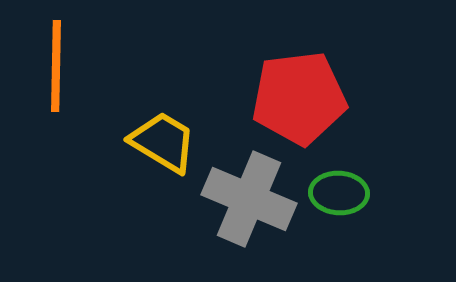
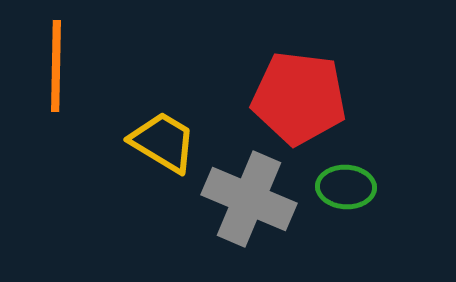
red pentagon: rotated 14 degrees clockwise
green ellipse: moved 7 px right, 6 px up
